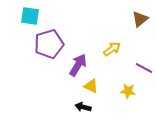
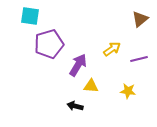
purple line: moved 5 px left, 9 px up; rotated 42 degrees counterclockwise
yellow triangle: rotated 21 degrees counterclockwise
black arrow: moved 8 px left, 1 px up
